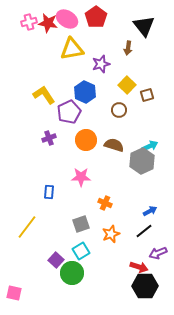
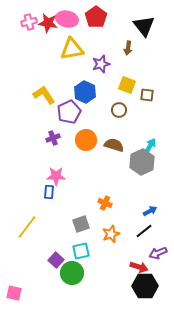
pink ellipse: rotated 20 degrees counterclockwise
yellow square: rotated 24 degrees counterclockwise
brown square: rotated 24 degrees clockwise
purple cross: moved 4 px right
cyan arrow: rotated 35 degrees counterclockwise
gray hexagon: moved 1 px down
pink star: moved 25 px left, 1 px up
cyan square: rotated 18 degrees clockwise
